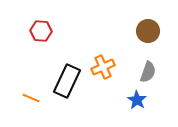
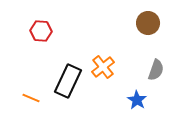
brown circle: moved 8 px up
orange cross: rotated 15 degrees counterclockwise
gray semicircle: moved 8 px right, 2 px up
black rectangle: moved 1 px right
